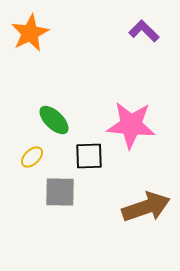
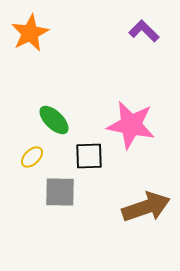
pink star: rotated 6 degrees clockwise
